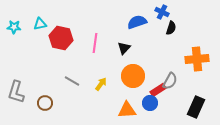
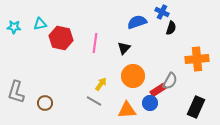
gray line: moved 22 px right, 20 px down
